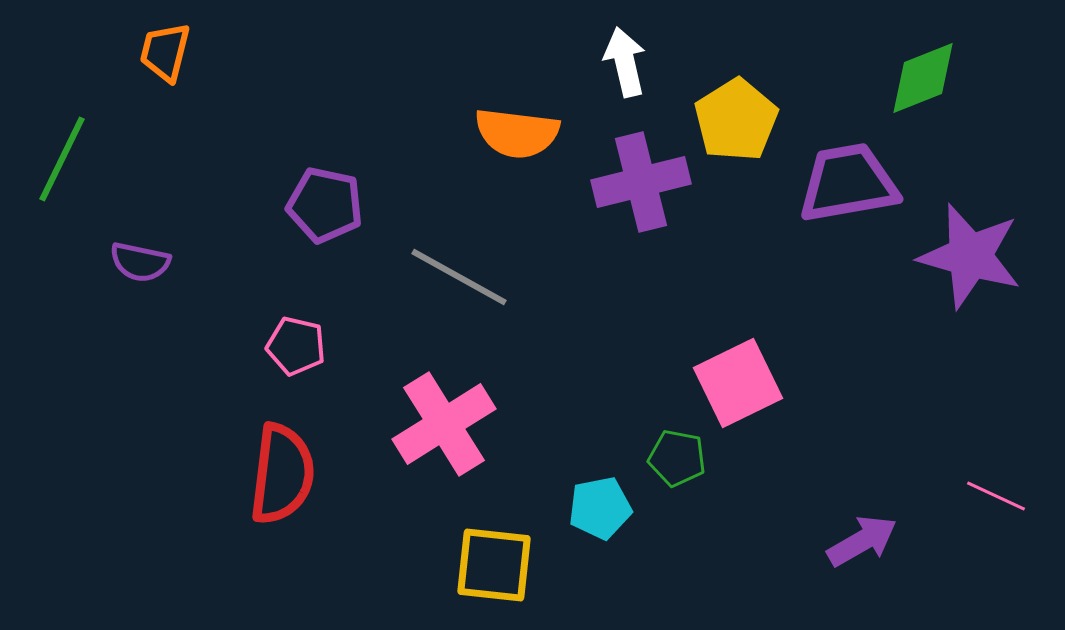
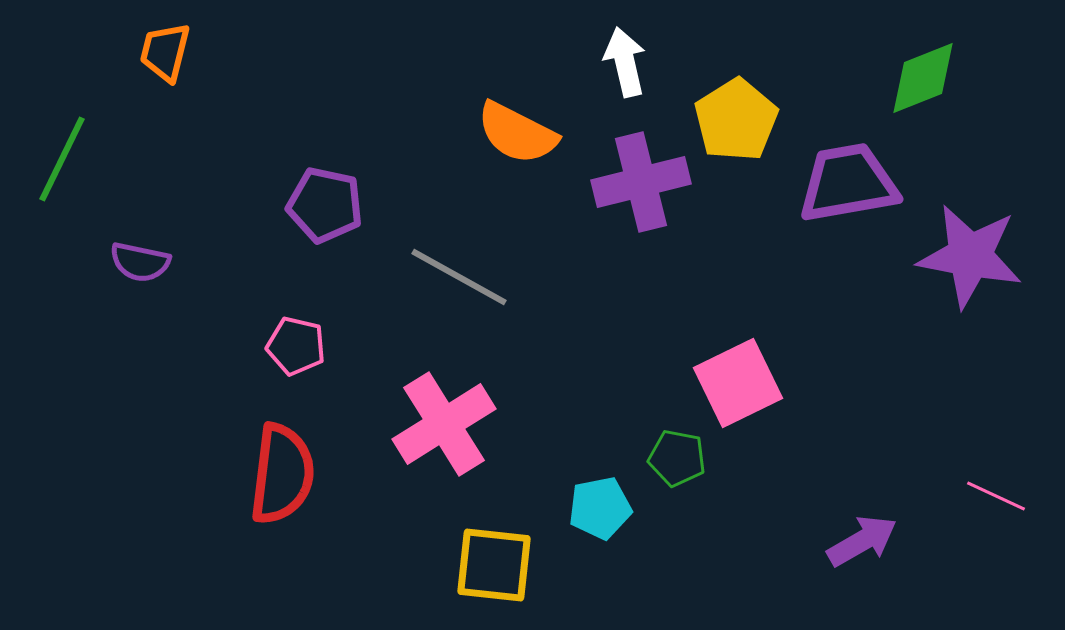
orange semicircle: rotated 20 degrees clockwise
purple star: rotated 5 degrees counterclockwise
